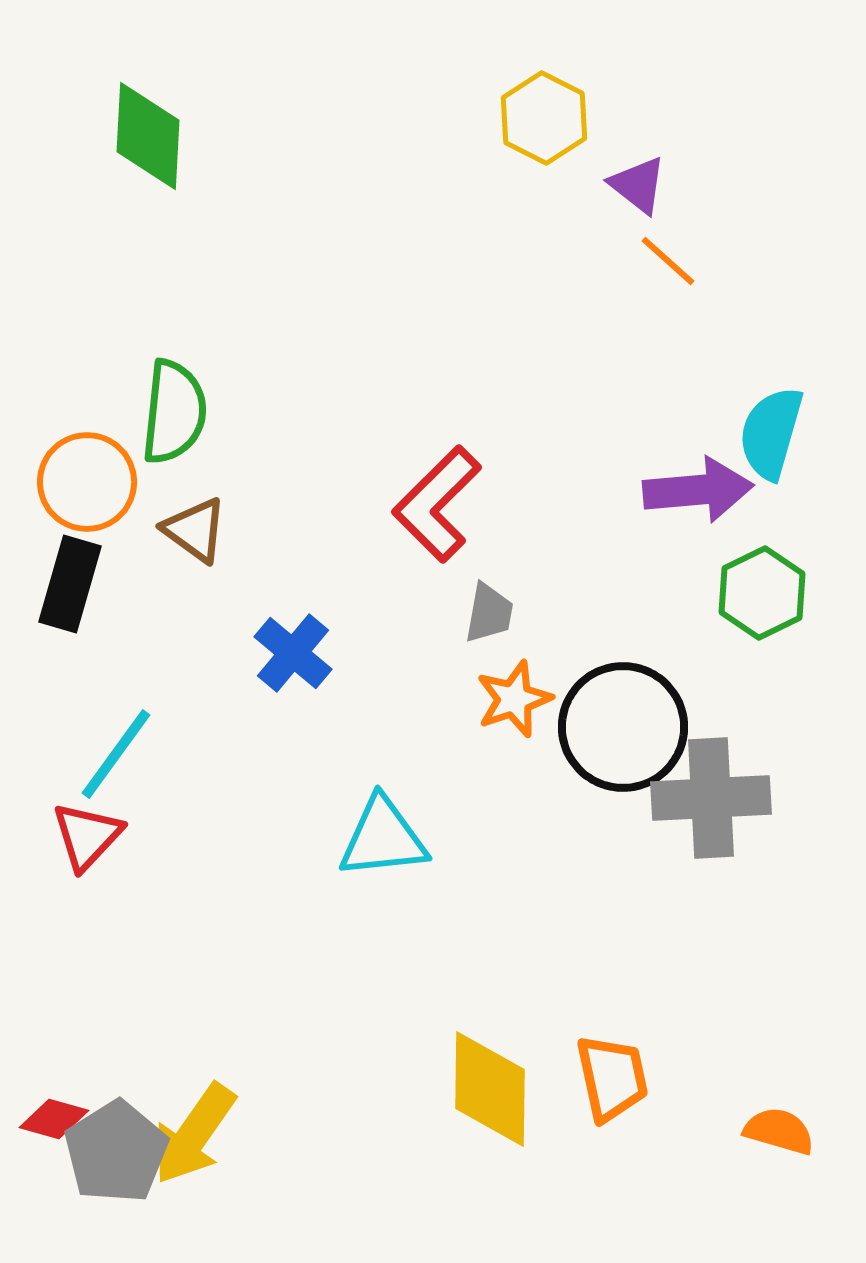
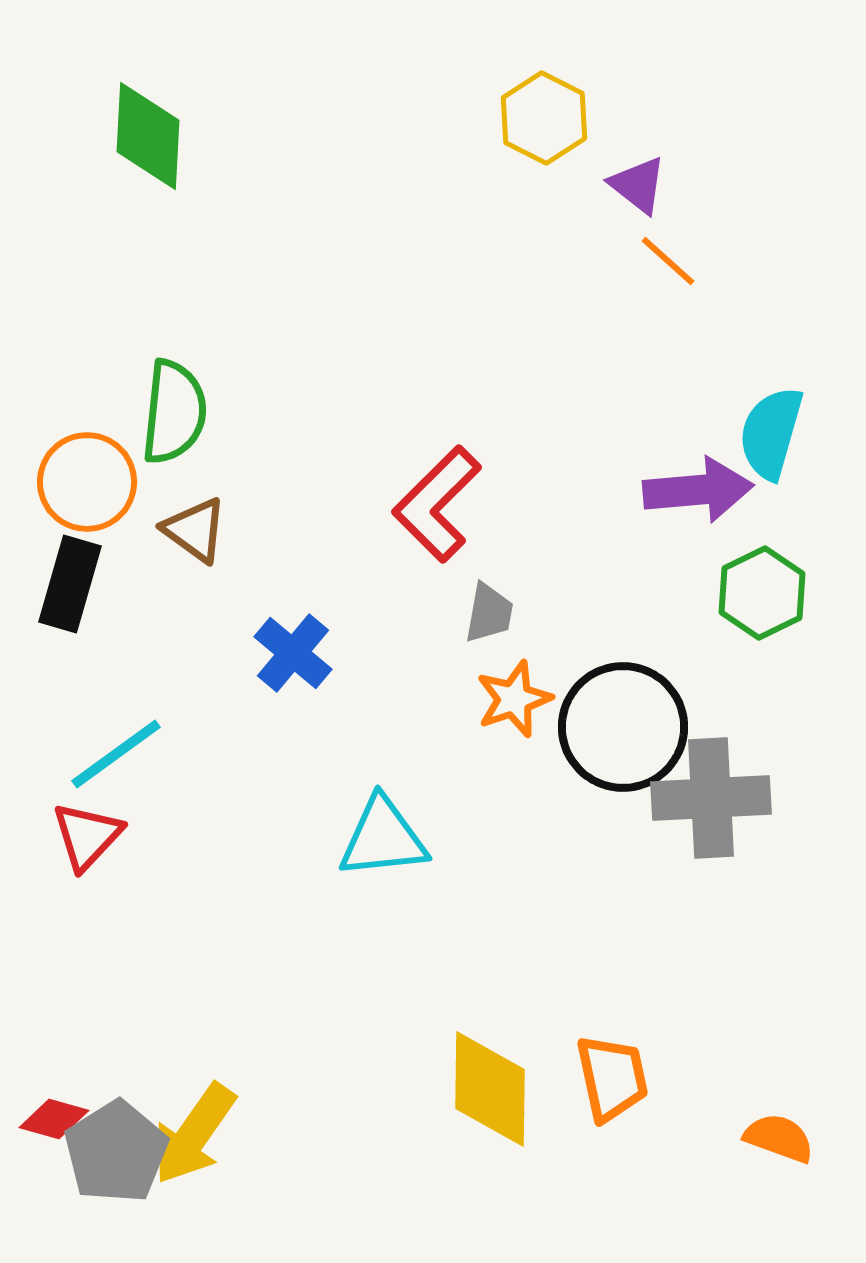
cyan line: rotated 18 degrees clockwise
orange semicircle: moved 7 px down; rotated 4 degrees clockwise
